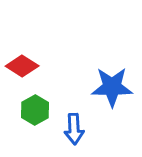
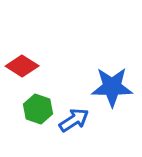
green hexagon: moved 3 px right, 1 px up; rotated 12 degrees counterclockwise
blue arrow: moved 9 px up; rotated 120 degrees counterclockwise
